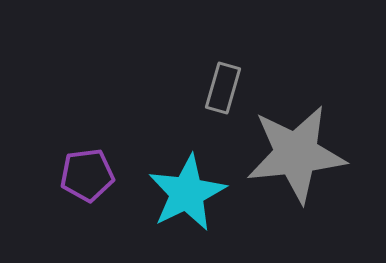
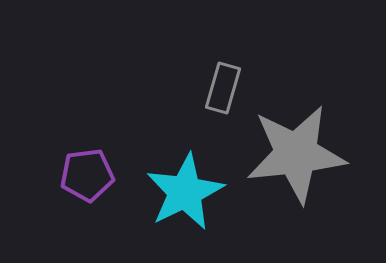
cyan star: moved 2 px left, 1 px up
